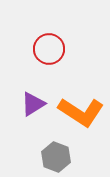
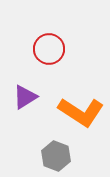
purple triangle: moved 8 px left, 7 px up
gray hexagon: moved 1 px up
